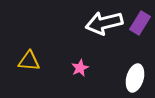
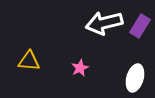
purple rectangle: moved 3 px down
